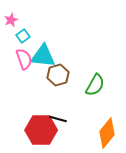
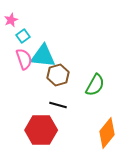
black line: moved 14 px up
